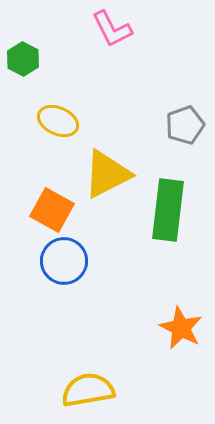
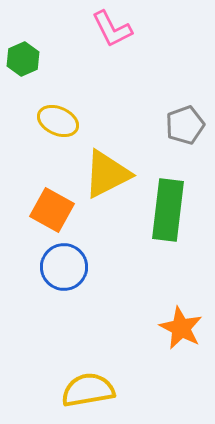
green hexagon: rotated 8 degrees clockwise
blue circle: moved 6 px down
